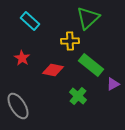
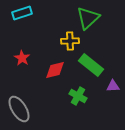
cyan rectangle: moved 8 px left, 8 px up; rotated 60 degrees counterclockwise
red diamond: moved 2 px right; rotated 25 degrees counterclockwise
purple triangle: moved 2 px down; rotated 24 degrees clockwise
green cross: rotated 12 degrees counterclockwise
gray ellipse: moved 1 px right, 3 px down
